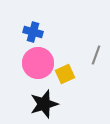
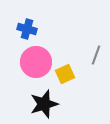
blue cross: moved 6 px left, 3 px up
pink circle: moved 2 px left, 1 px up
